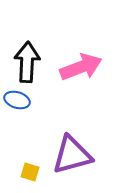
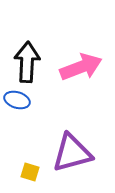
purple triangle: moved 2 px up
